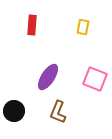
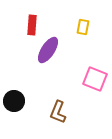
purple ellipse: moved 27 px up
black circle: moved 10 px up
